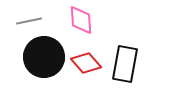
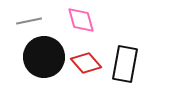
pink diamond: rotated 12 degrees counterclockwise
